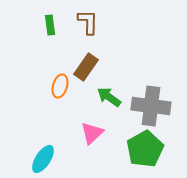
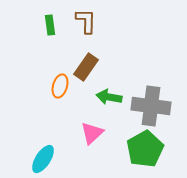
brown L-shape: moved 2 px left, 1 px up
green arrow: rotated 25 degrees counterclockwise
